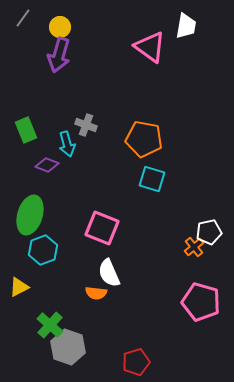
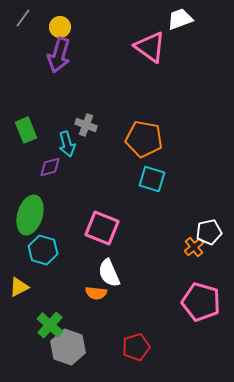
white trapezoid: moved 6 px left, 7 px up; rotated 120 degrees counterclockwise
purple diamond: moved 3 px right, 2 px down; rotated 35 degrees counterclockwise
cyan hexagon: rotated 24 degrees counterclockwise
red pentagon: moved 15 px up
